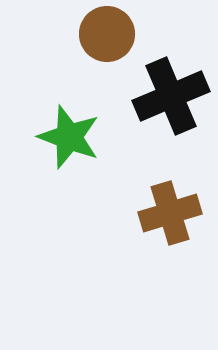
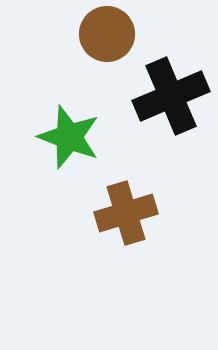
brown cross: moved 44 px left
